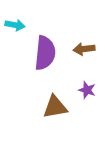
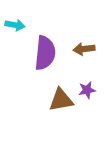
purple star: rotated 30 degrees counterclockwise
brown triangle: moved 6 px right, 7 px up
